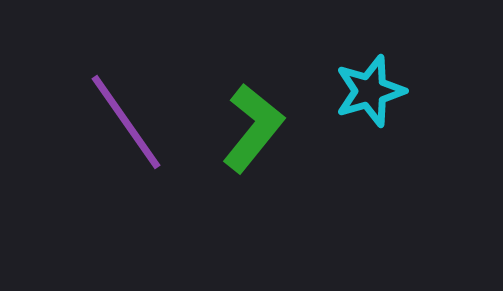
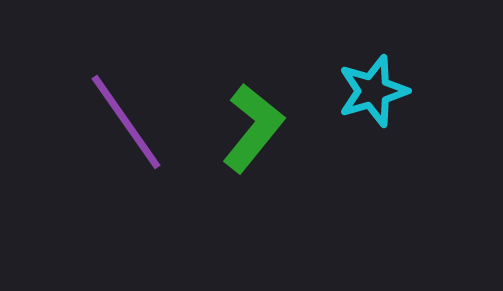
cyan star: moved 3 px right
